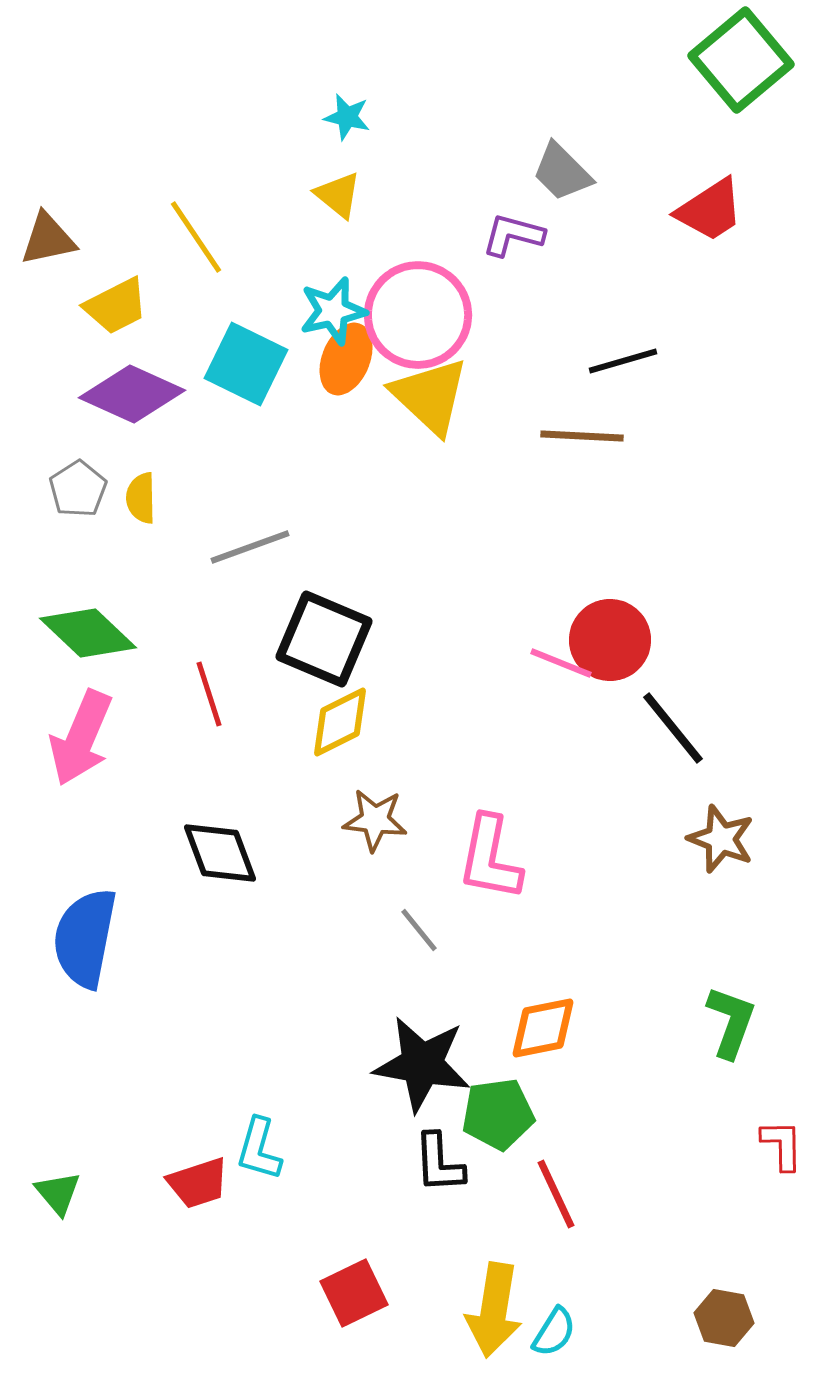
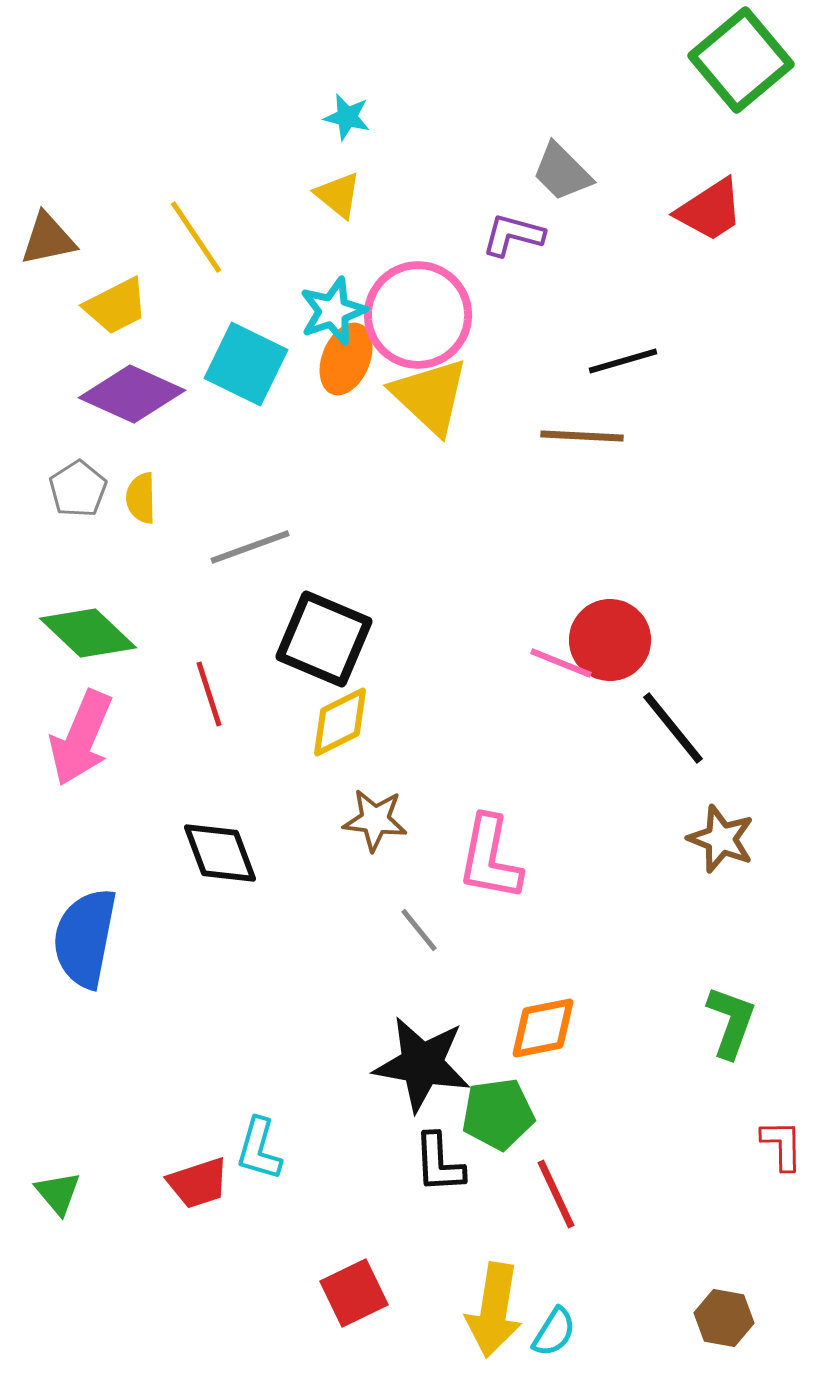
cyan star at (333, 311): rotated 6 degrees counterclockwise
